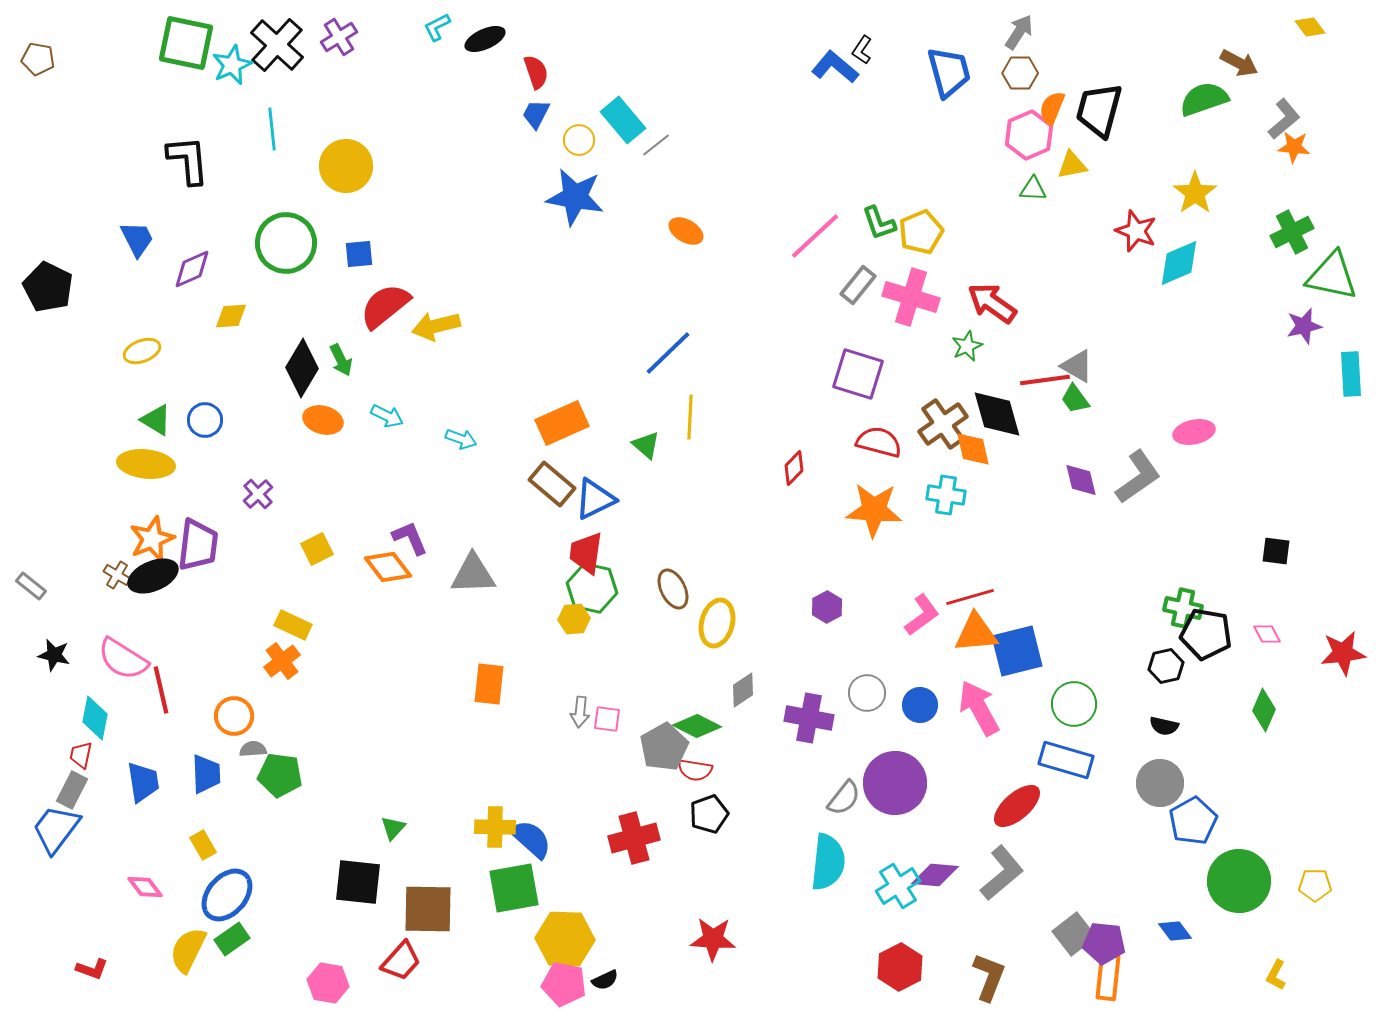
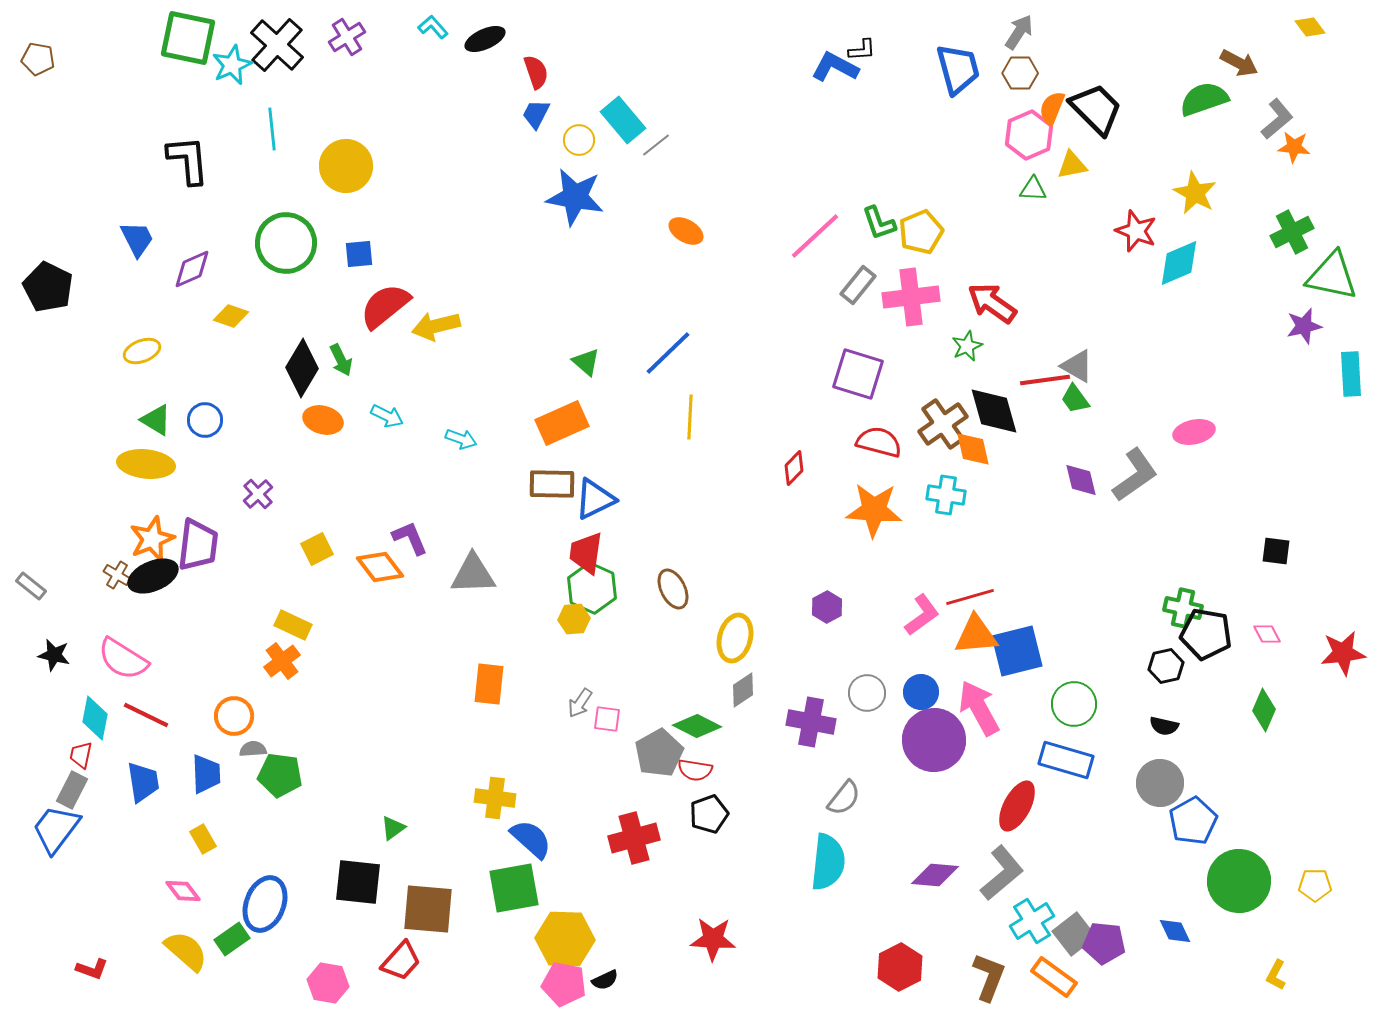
cyan L-shape at (437, 27): moved 4 px left; rotated 76 degrees clockwise
purple cross at (339, 37): moved 8 px right
green square at (186, 43): moved 2 px right, 5 px up
black L-shape at (862, 50): rotated 128 degrees counterclockwise
blue L-shape at (835, 67): rotated 12 degrees counterclockwise
blue trapezoid at (949, 72): moved 9 px right, 3 px up
black trapezoid at (1099, 110): moved 3 px left, 1 px up; rotated 120 degrees clockwise
gray L-shape at (1284, 119): moved 7 px left
yellow star at (1195, 193): rotated 9 degrees counterclockwise
pink cross at (911, 297): rotated 24 degrees counterclockwise
yellow diamond at (231, 316): rotated 24 degrees clockwise
black diamond at (997, 414): moved 3 px left, 3 px up
green triangle at (646, 445): moved 60 px left, 83 px up
gray L-shape at (1138, 477): moved 3 px left, 2 px up
brown rectangle at (552, 484): rotated 39 degrees counterclockwise
orange diamond at (388, 567): moved 8 px left
green hexagon at (592, 588): rotated 12 degrees clockwise
yellow ellipse at (717, 623): moved 18 px right, 15 px down
orange triangle at (976, 633): moved 2 px down
red line at (161, 690): moved 15 px left, 25 px down; rotated 51 degrees counterclockwise
blue circle at (920, 705): moved 1 px right, 13 px up
gray arrow at (580, 712): moved 9 px up; rotated 28 degrees clockwise
purple cross at (809, 718): moved 2 px right, 4 px down
gray pentagon at (664, 747): moved 5 px left, 6 px down
purple circle at (895, 783): moved 39 px right, 43 px up
red ellipse at (1017, 806): rotated 21 degrees counterclockwise
yellow cross at (495, 827): moved 29 px up; rotated 6 degrees clockwise
green triangle at (393, 828): rotated 12 degrees clockwise
yellow rectangle at (203, 845): moved 6 px up
cyan cross at (898, 886): moved 134 px right, 35 px down
pink diamond at (145, 887): moved 38 px right, 4 px down
blue ellipse at (227, 895): moved 38 px right, 9 px down; rotated 20 degrees counterclockwise
brown square at (428, 909): rotated 4 degrees clockwise
blue diamond at (1175, 931): rotated 12 degrees clockwise
yellow semicircle at (188, 950): moved 2 px left, 1 px down; rotated 105 degrees clockwise
orange rectangle at (1108, 977): moved 54 px left; rotated 60 degrees counterclockwise
